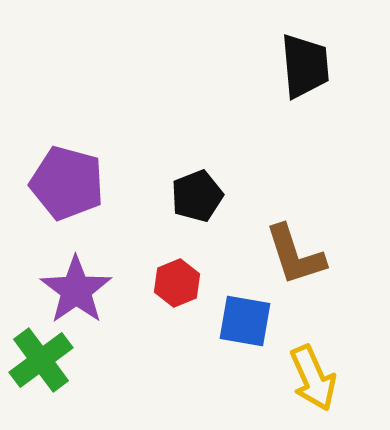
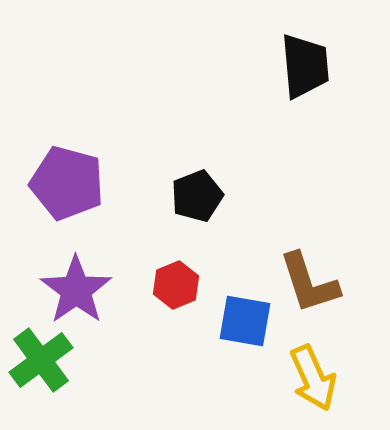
brown L-shape: moved 14 px right, 28 px down
red hexagon: moved 1 px left, 2 px down
